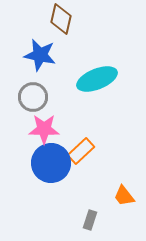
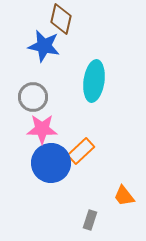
blue star: moved 4 px right, 9 px up
cyan ellipse: moved 3 px left, 2 px down; rotated 60 degrees counterclockwise
pink star: moved 2 px left
